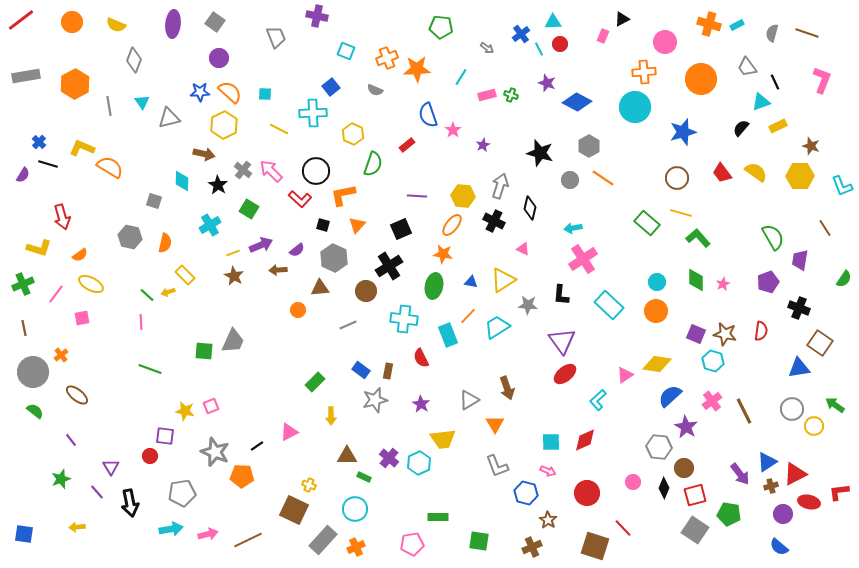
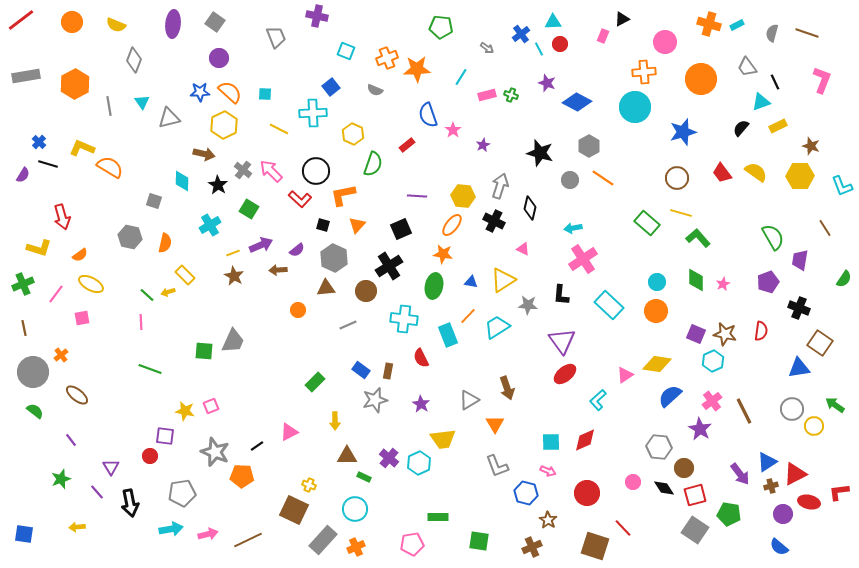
brown triangle at (320, 288): moved 6 px right
cyan hexagon at (713, 361): rotated 20 degrees clockwise
yellow arrow at (331, 416): moved 4 px right, 5 px down
purple star at (686, 427): moved 14 px right, 2 px down
black diamond at (664, 488): rotated 55 degrees counterclockwise
